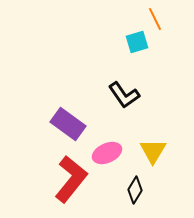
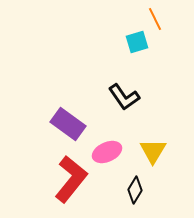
black L-shape: moved 2 px down
pink ellipse: moved 1 px up
